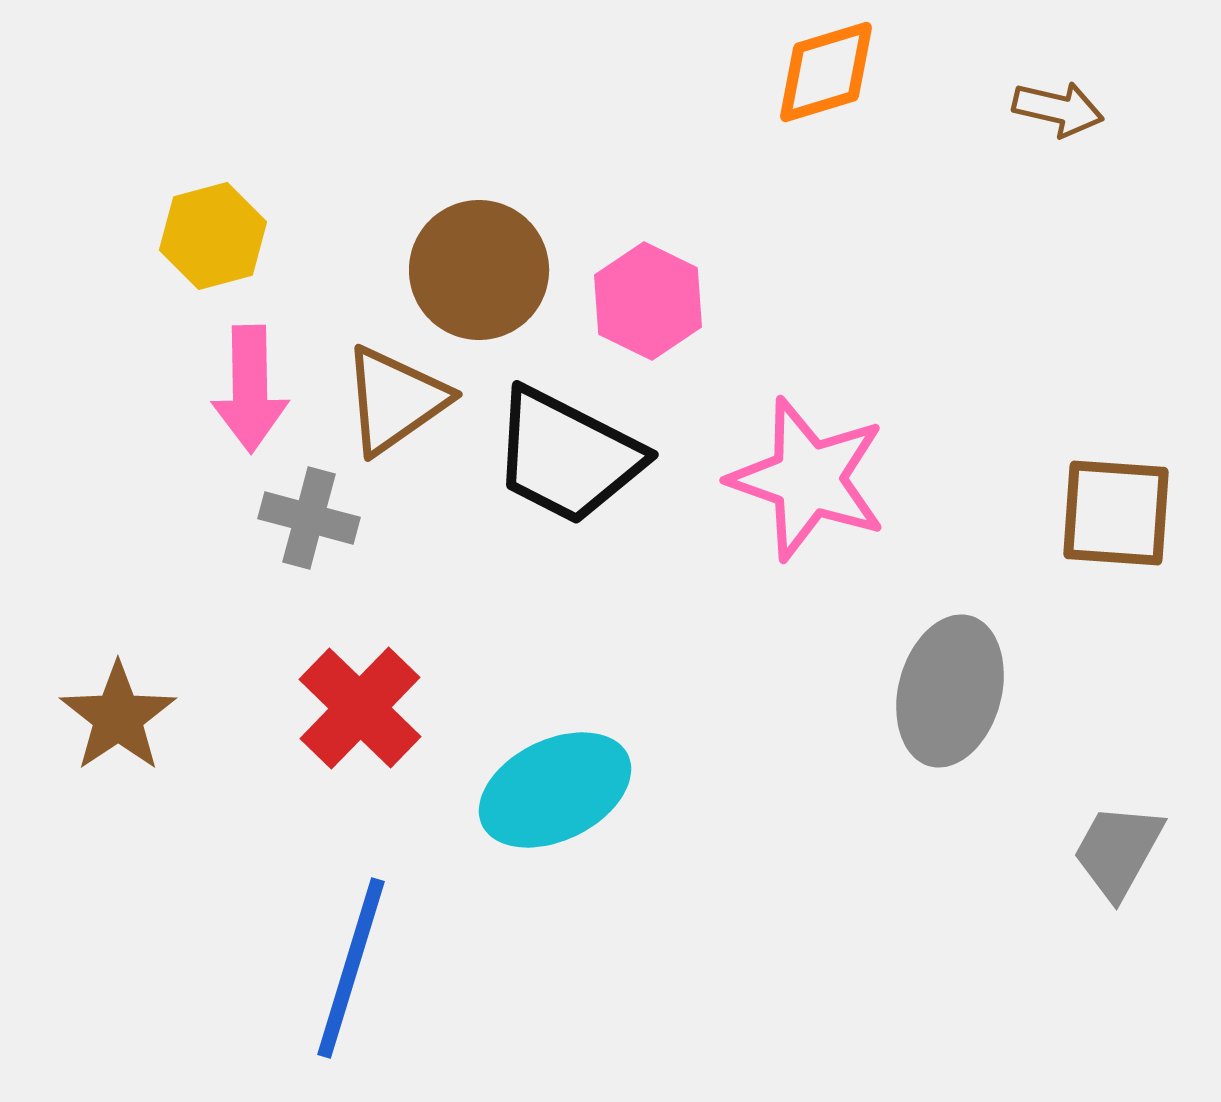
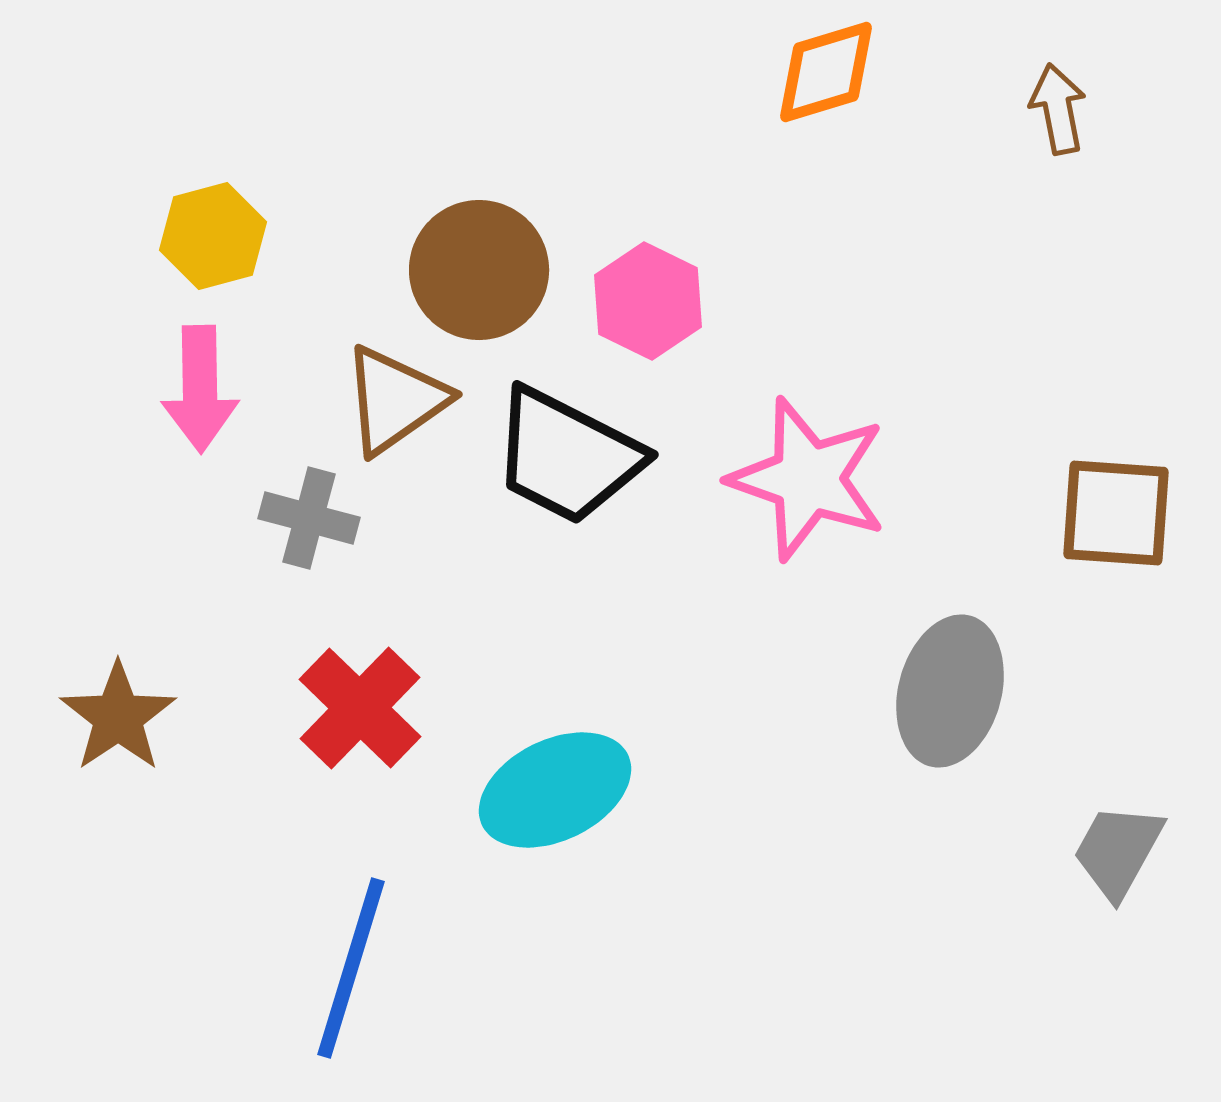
brown arrow: rotated 114 degrees counterclockwise
pink arrow: moved 50 px left
